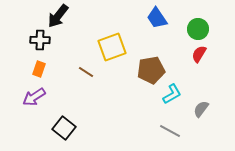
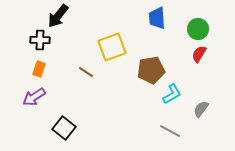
blue trapezoid: rotated 30 degrees clockwise
